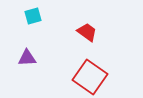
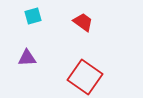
red trapezoid: moved 4 px left, 10 px up
red square: moved 5 px left
